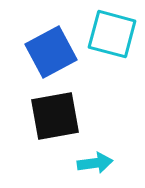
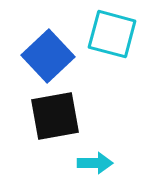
blue square: moved 3 px left, 4 px down; rotated 15 degrees counterclockwise
cyan arrow: rotated 8 degrees clockwise
